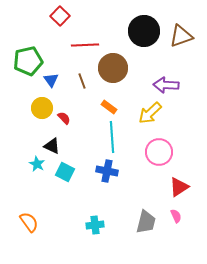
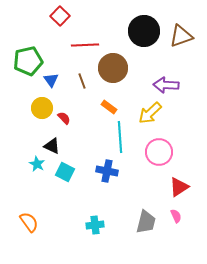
cyan line: moved 8 px right
